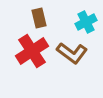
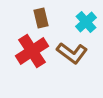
brown rectangle: moved 2 px right
cyan cross: rotated 15 degrees counterclockwise
